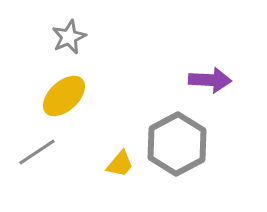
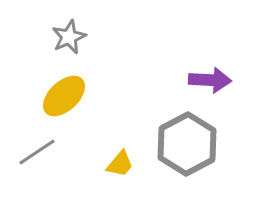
gray hexagon: moved 10 px right
